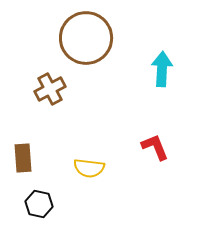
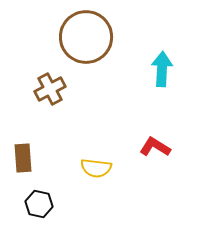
brown circle: moved 1 px up
red L-shape: rotated 36 degrees counterclockwise
yellow semicircle: moved 7 px right
